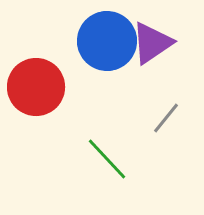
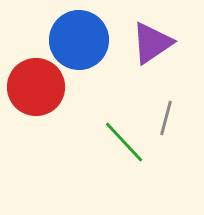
blue circle: moved 28 px left, 1 px up
gray line: rotated 24 degrees counterclockwise
green line: moved 17 px right, 17 px up
